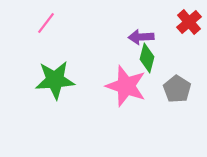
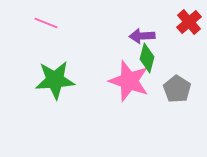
pink line: rotated 75 degrees clockwise
purple arrow: moved 1 px right, 1 px up
pink star: moved 3 px right, 5 px up
